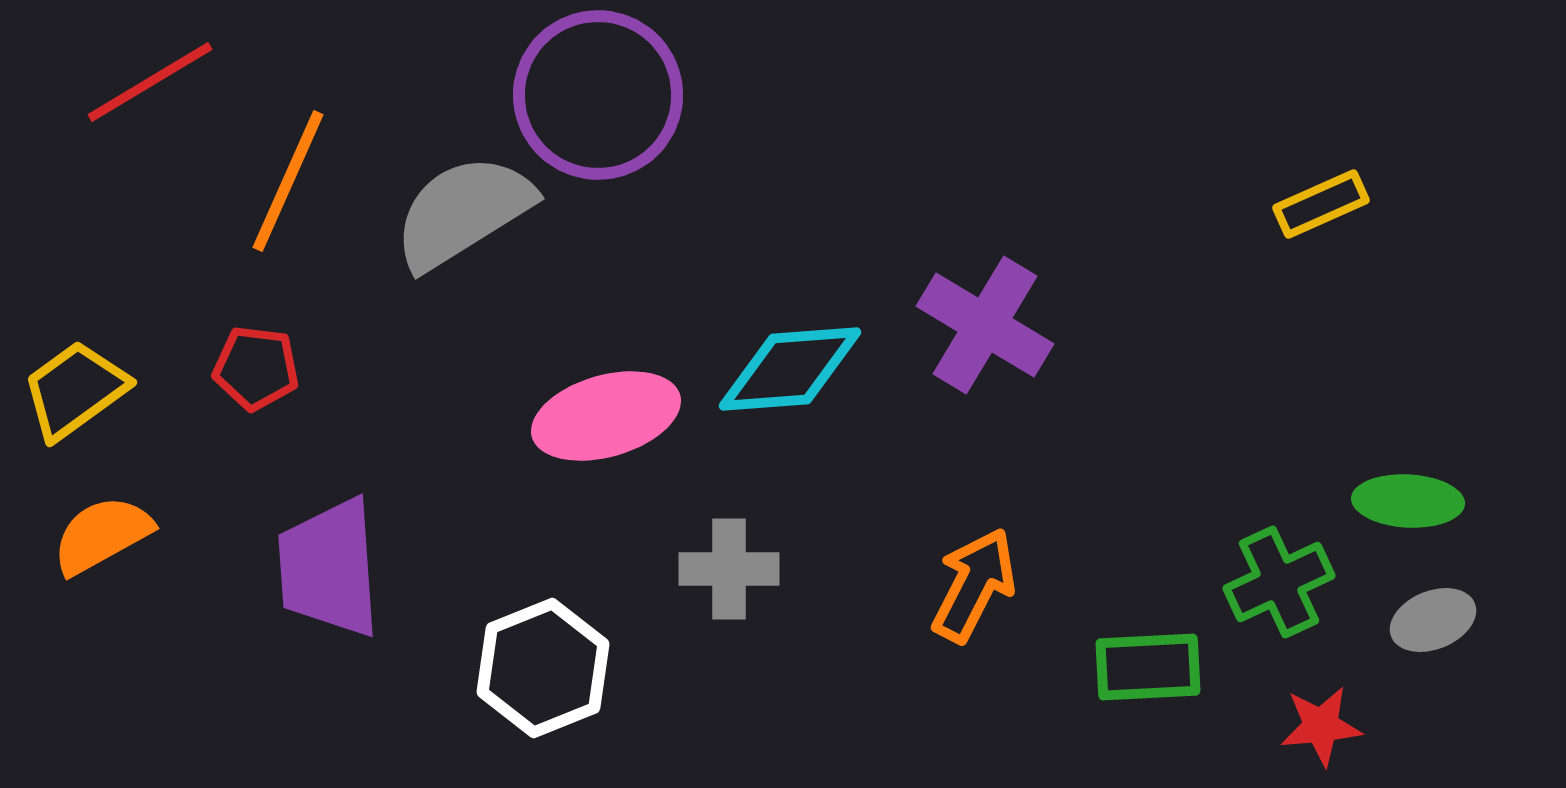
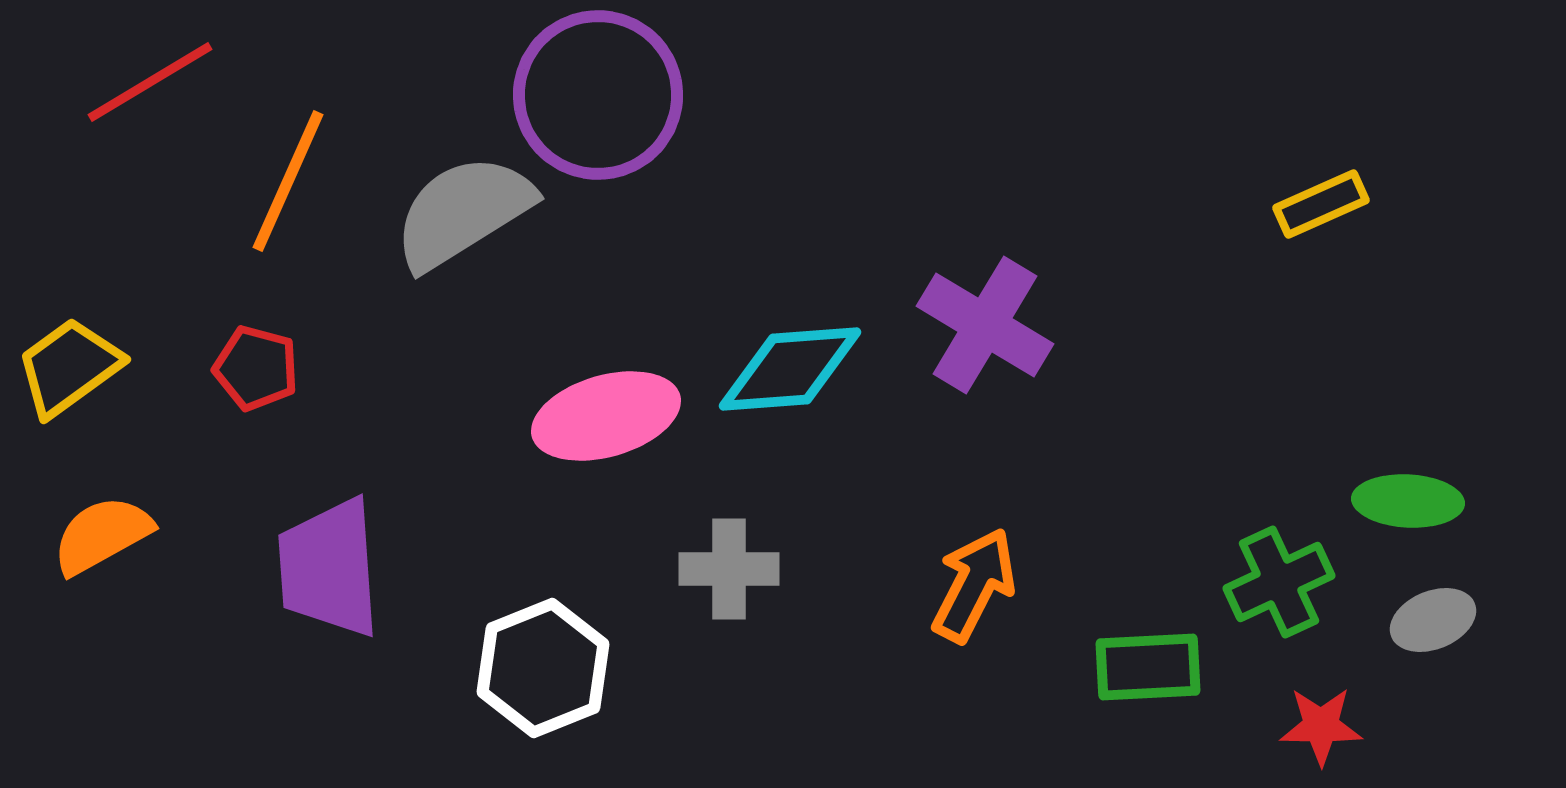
red pentagon: rotated 8 degrees clockwise
yellow trapezoid: moved 6 px left, 23 px up
red star: rotated 6 degrees clockwise
